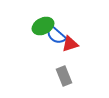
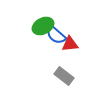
red triangle: rotated 12 degrees clockwise
gray rectangle: rotated 30 degrees counterclockwise
